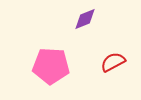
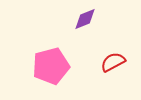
pink pentagon: rotated 18 degrees counterclockwise
